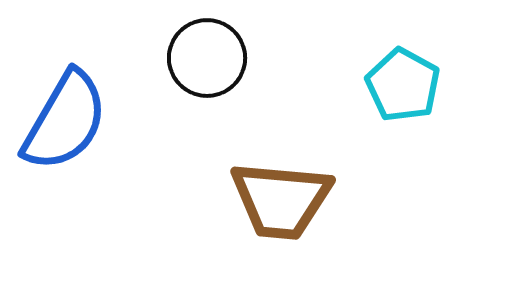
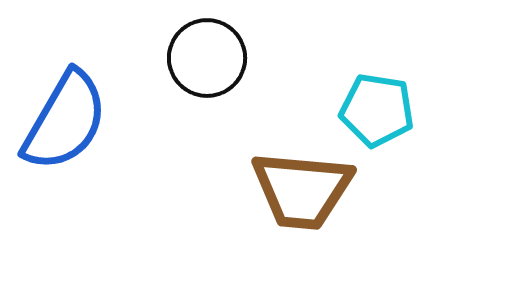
cyan pentagon: moved 26 px left, 25 px down; rotated 20 degrees counterclockwise
brown trapezoid: moved 21 px right, 10 px up
